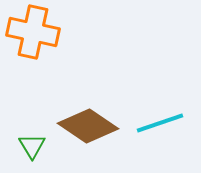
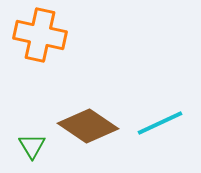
orange cross: moved 7 px right, 3 px down
cyan line: rotated 6 degrees counterclockwise
